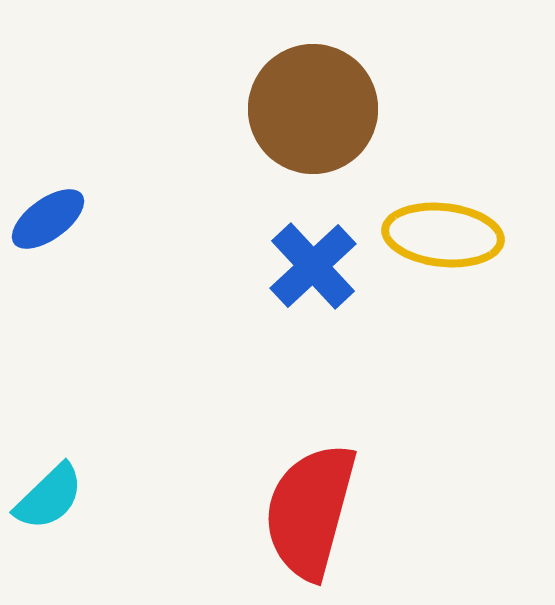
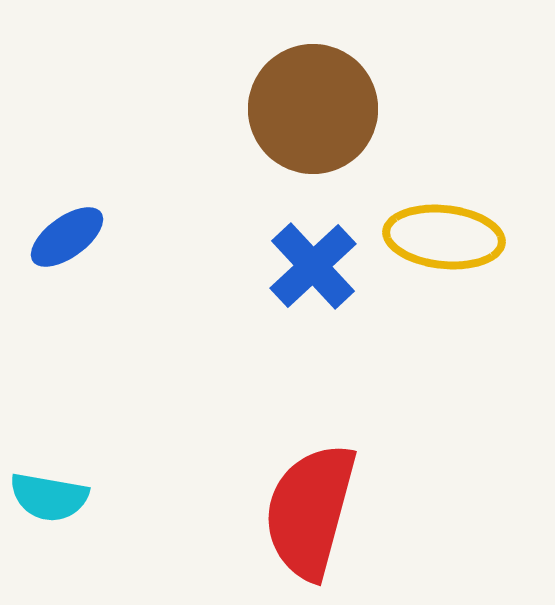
blue ellipse: moved 19 px right, 18 px down
yellow ellipse: moved 1 px right, 2 px down
cyan semicircle: rotated 54 degrees clockwise
